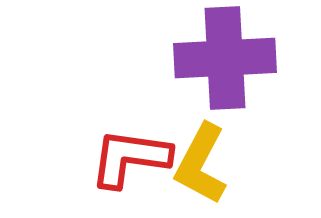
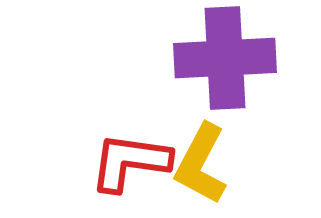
red L-shape: moved 4 px down
